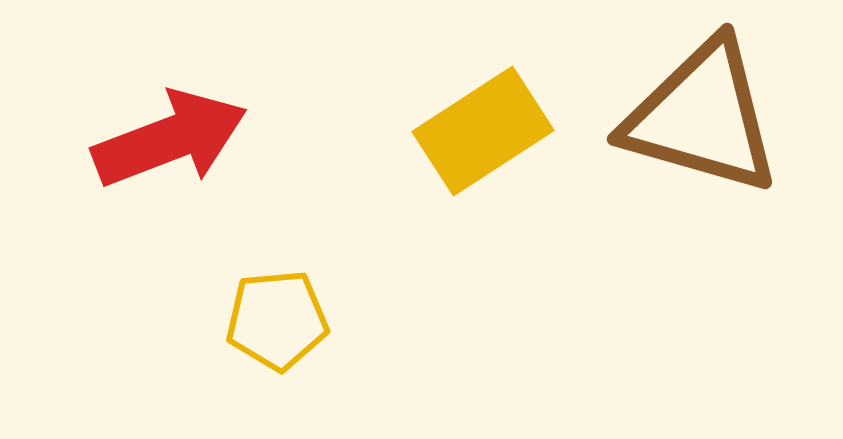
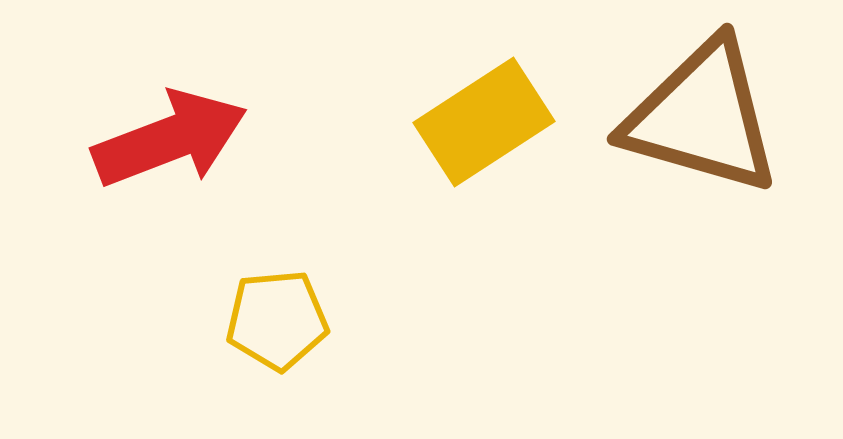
yellow rectangle: moved 1 px right, 9 px up
